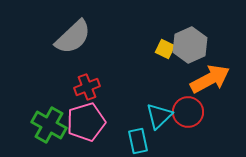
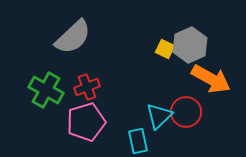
orange arrow: moved 1 px right; rotated 57 degrees clockwise
red circle: moved 2 px left
green cross: moved 3 px left, 35 px up
